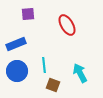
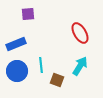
red ellipse: moved 13 px right, 8 px down
cyan line: moved 3 px left
cyan arrow: moved 7 px up; rotated 60 degrees clockwise
brown square: moved 4 px right, 5 px up
